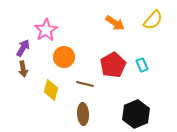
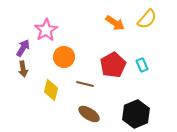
yellow semicircle: moved 6 px left, 1 px up
brown ellipse: moved 6 px right; rotated 55 degrees counterclockwise
